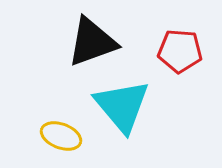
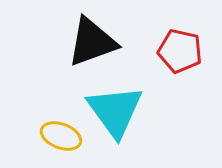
red pentagon: rotated 9 degrees clockwise
cyan triangle: moved 7 px left, 5 px down; rotated 4 degrees clockwise
